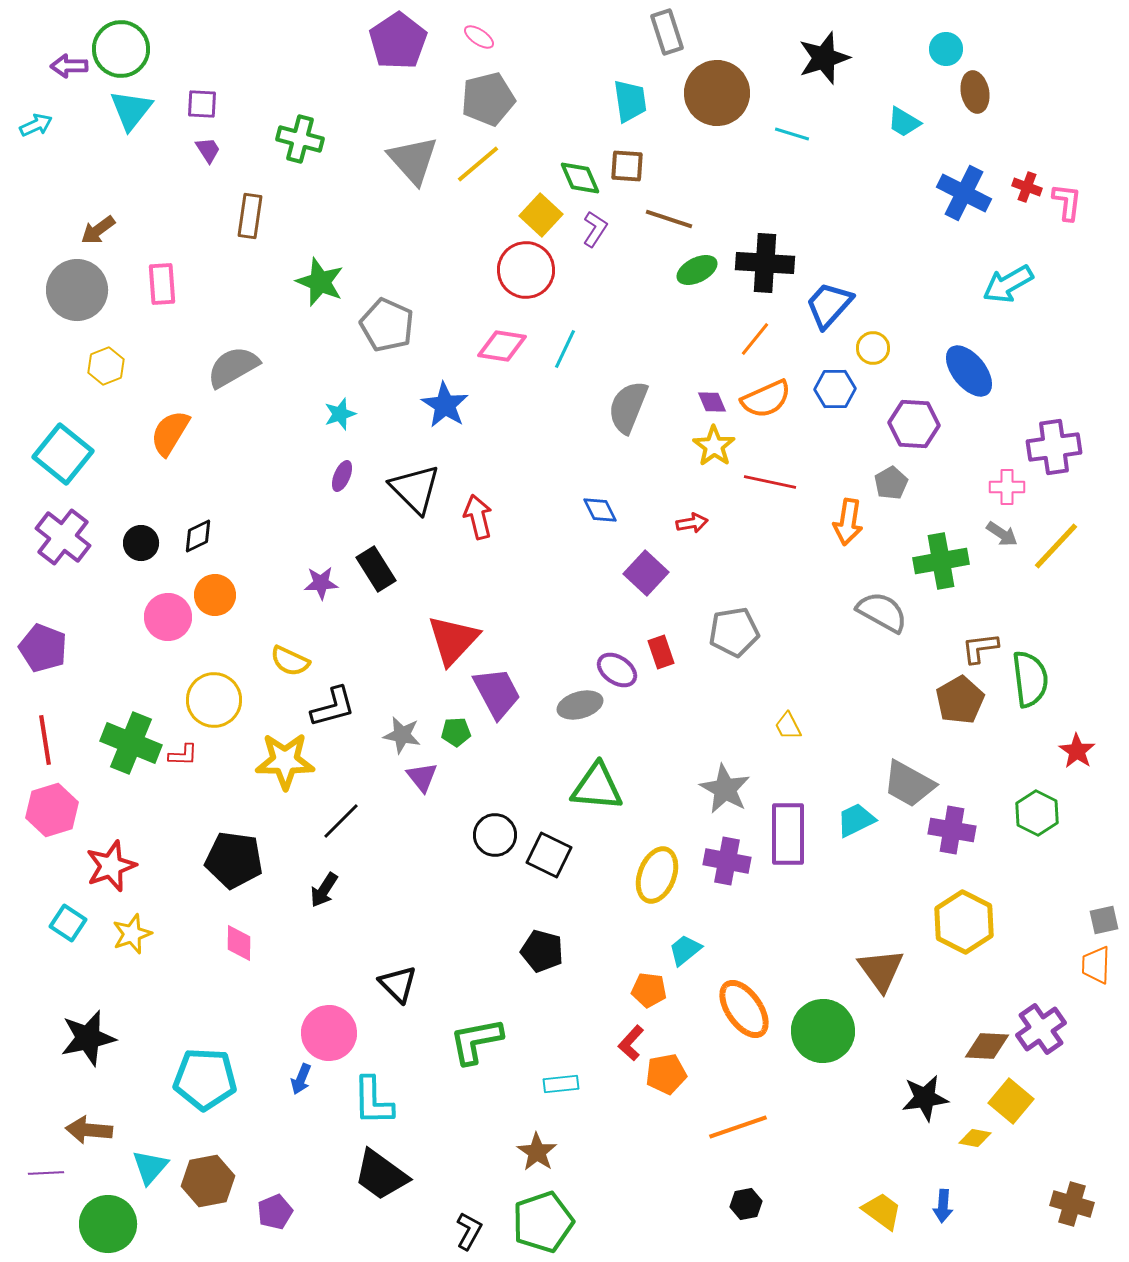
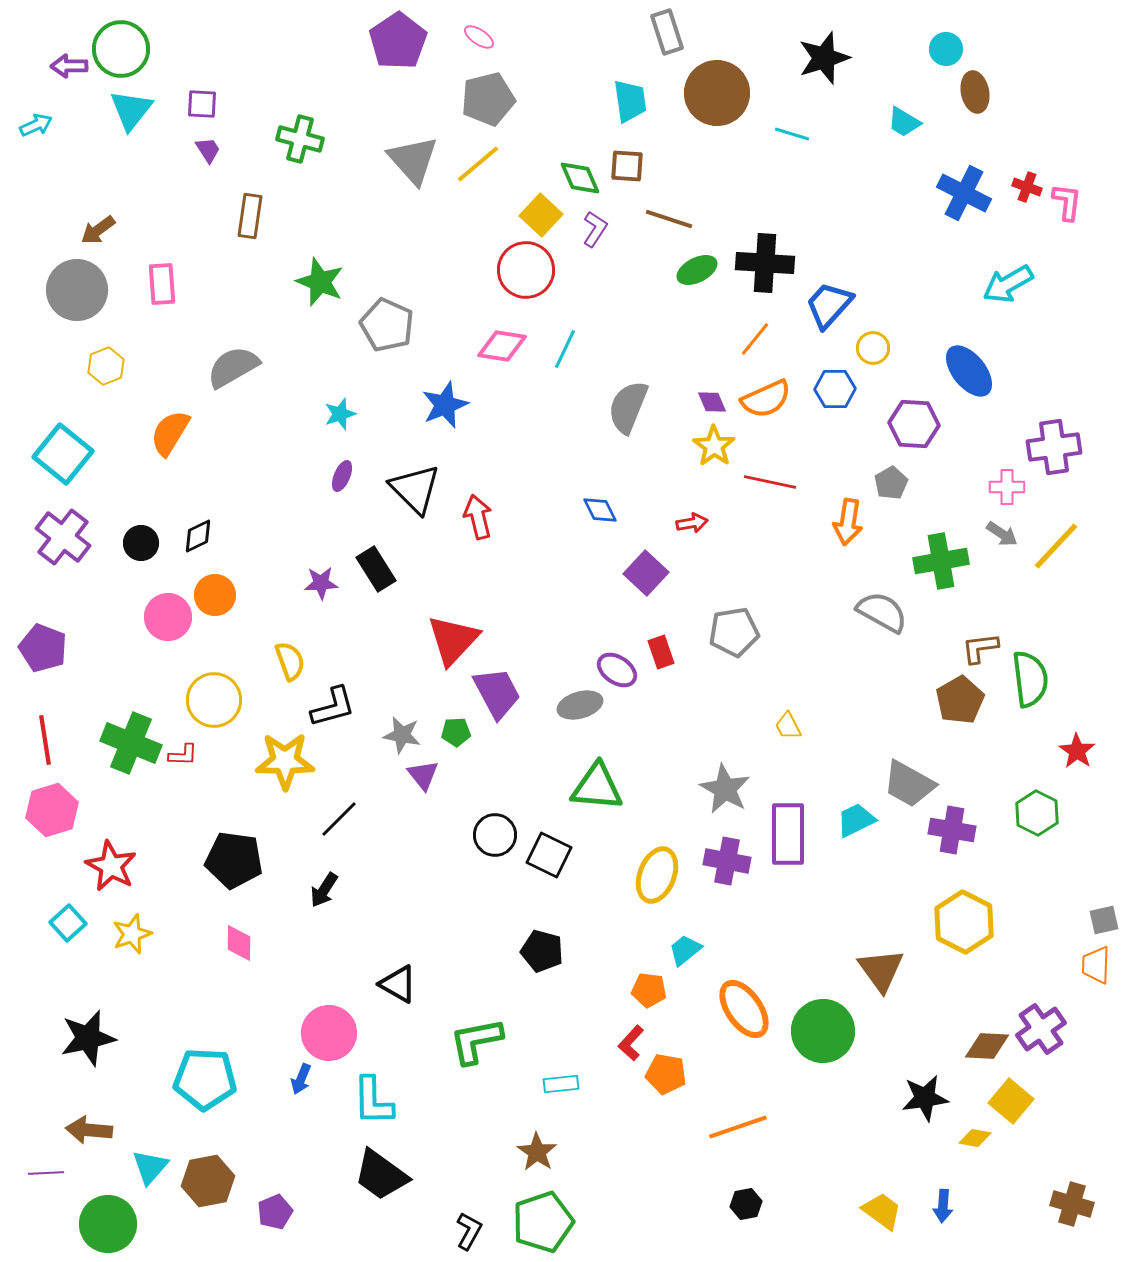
blue star at (445, 405): rotated 18 degrees clockwise
yellow semicircle at (290, 661): rotated 135 degrees counterclockwise
purple triangle at (422, 777): moved 1 px right, 2 px up
black line at (341, 821): moved 2 px left, 2 px up
red star at (111, 866): rotated 24 degrees counterclockwise
cyan square at (68, 923): rotated 15 degrees clockwise
black triangle at (398, 984): rotated 15 degrees counterclockwise
orange pentagon at (666, 1074): rotated 21 degrees clockwise
